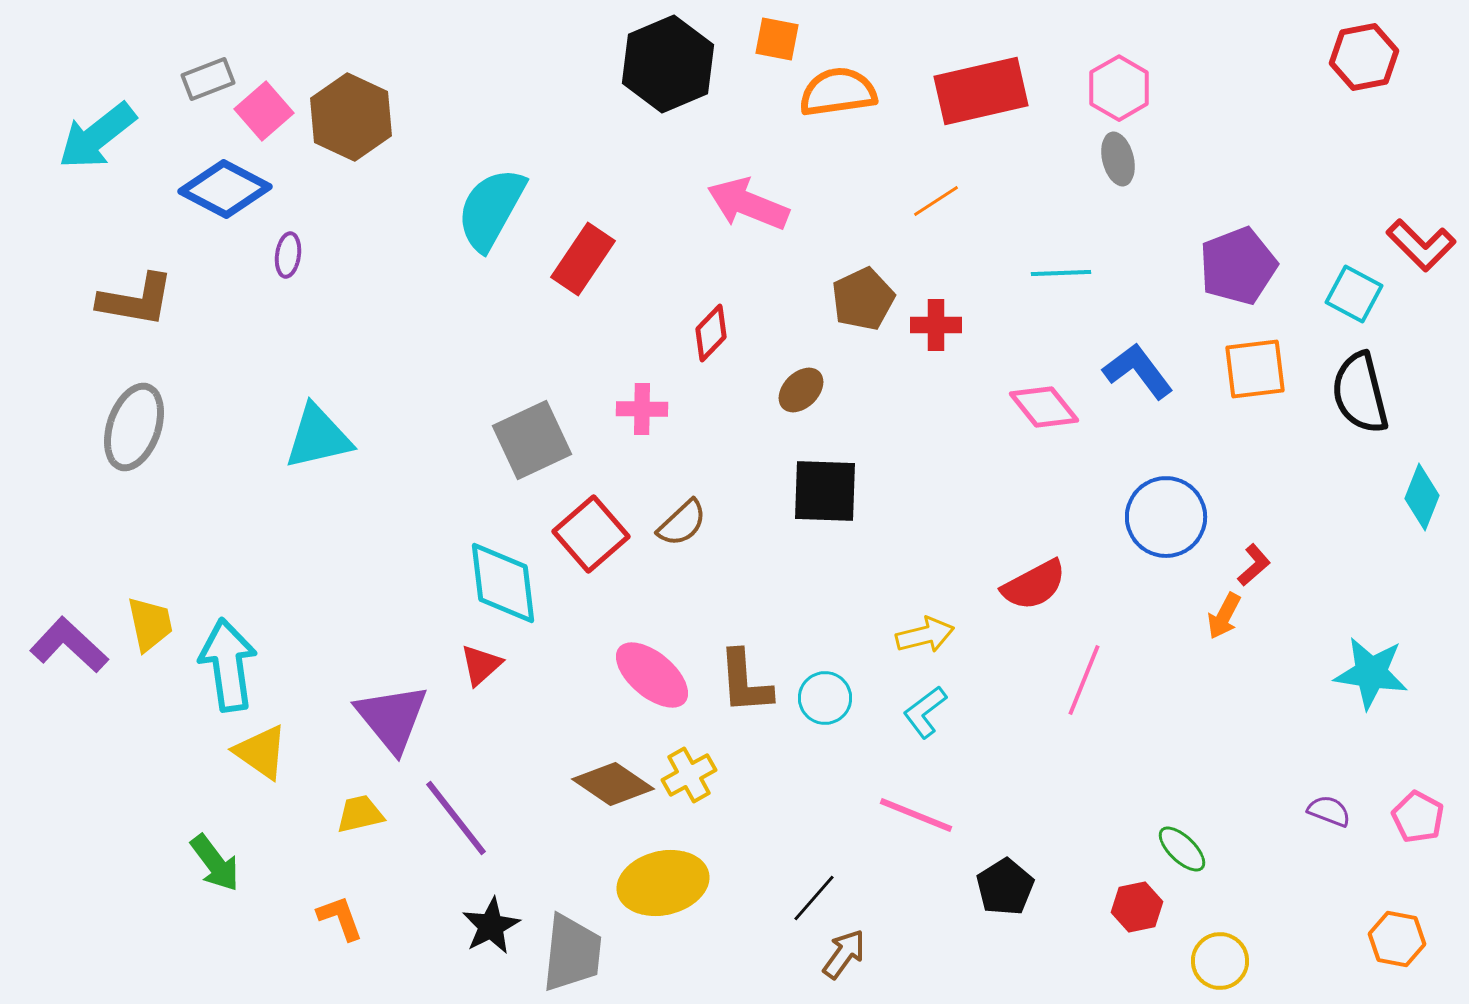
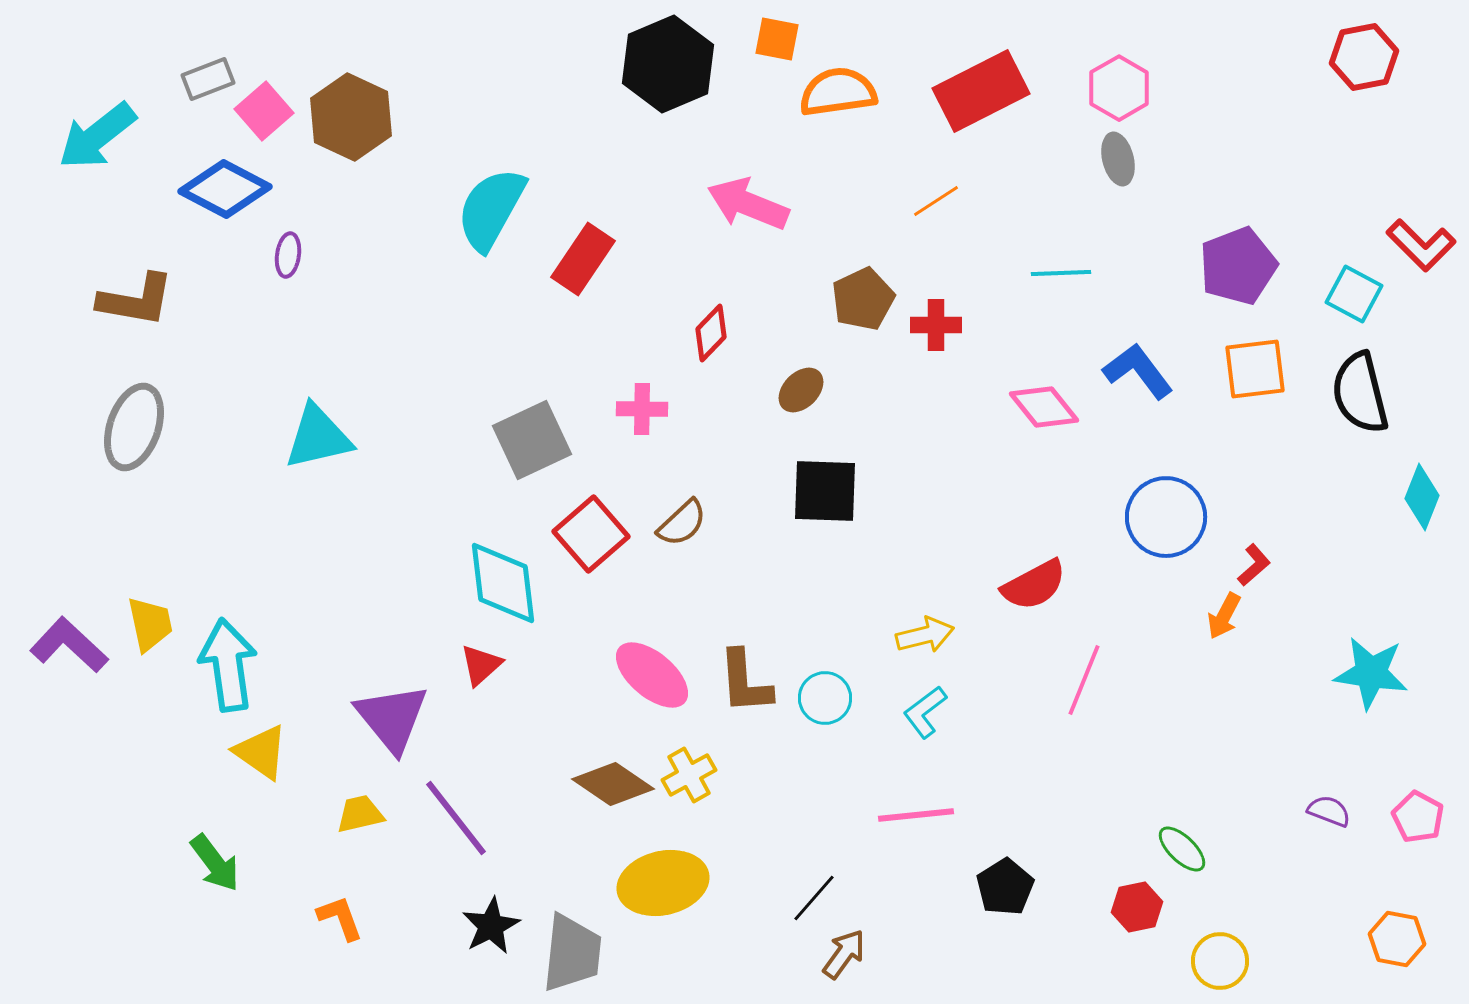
red rectangle at (981, 91): rotated 14 degrees counterclockwise
pink line at (916, 815): rotated 28 degrees counterclockwise
